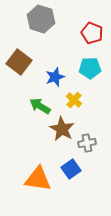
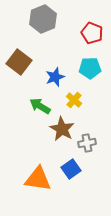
gray hexagon: moved 2 px right; rotated 20 degrees clockwise
